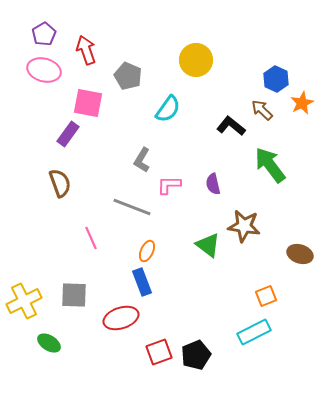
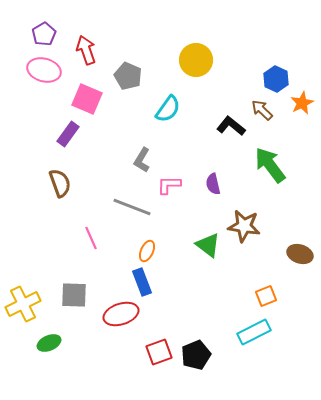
pink square: moved 1 px left, 4 px up; rotated 12 degrees clockwise
yellow cross: moved 1 px left, 3 px down
red ellipse: moved 4 px up
green ellipse: rotated 55 degrees counterclockwise
